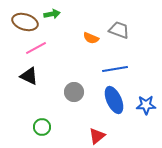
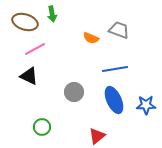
green arrow: rotated 91 degrees clockwise
pink line: moved 1 px left, 1 px down
